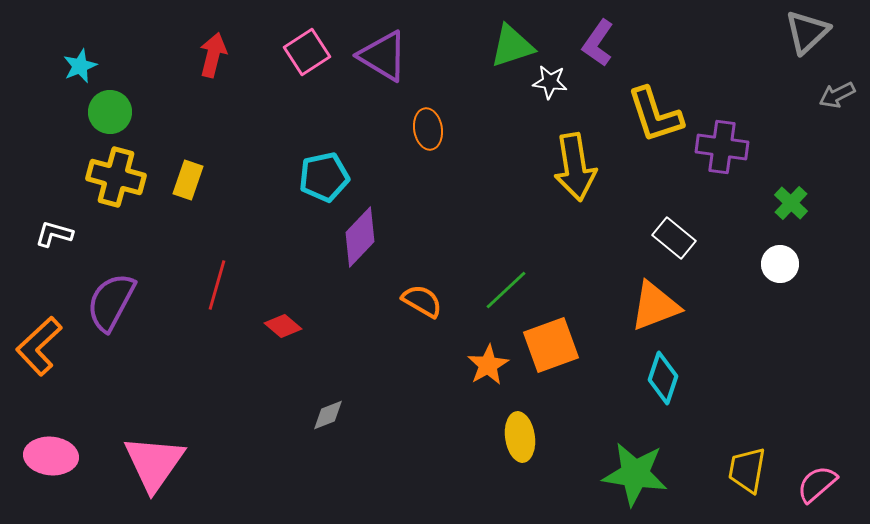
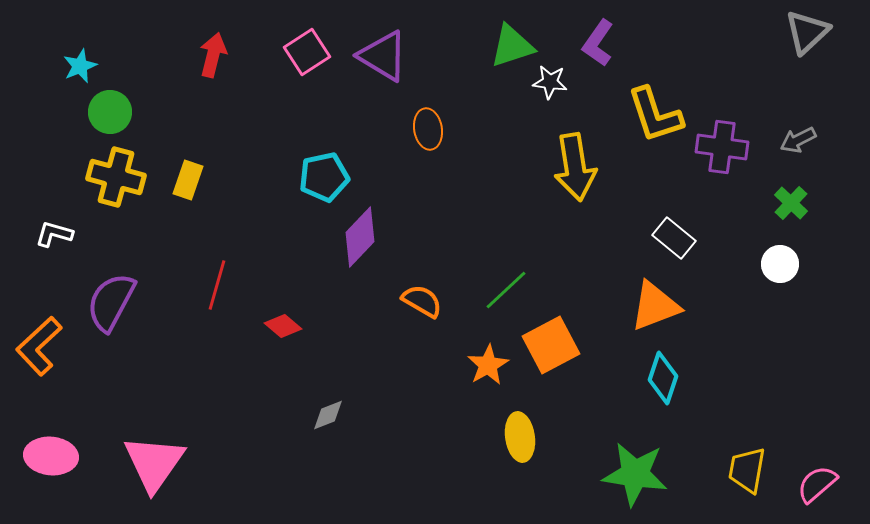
gray arrow: moved 39 px left, 45 px down
orange square: rotated 8 degrees counterclockwise
